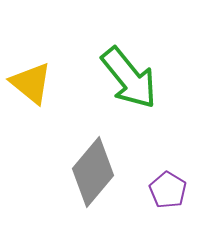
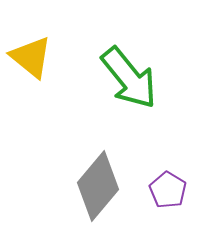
yellow triangle: moved 26 px up
gray diamond: moved 5 px right, 14 px down
